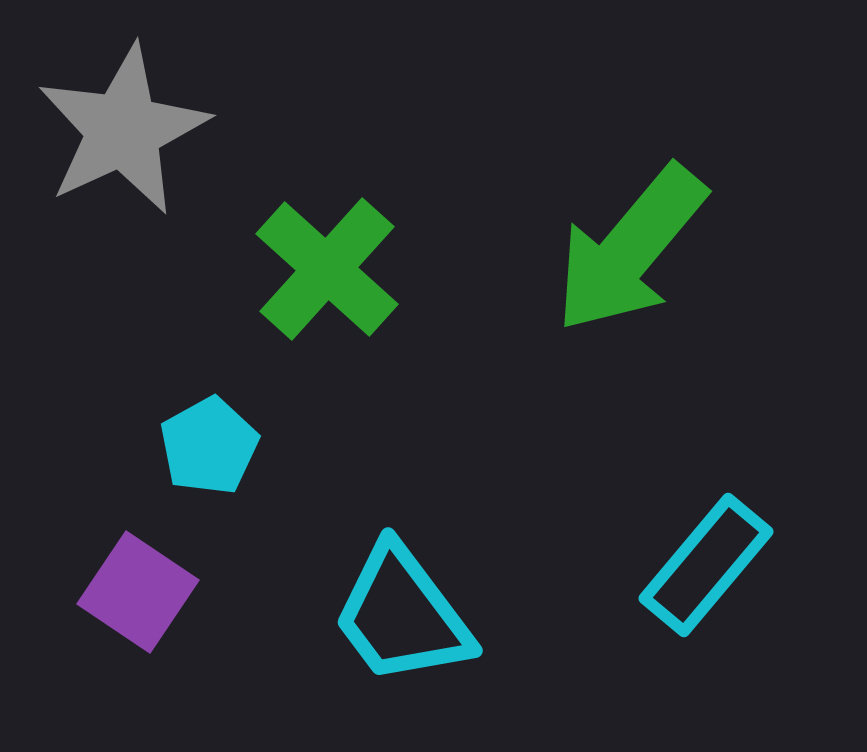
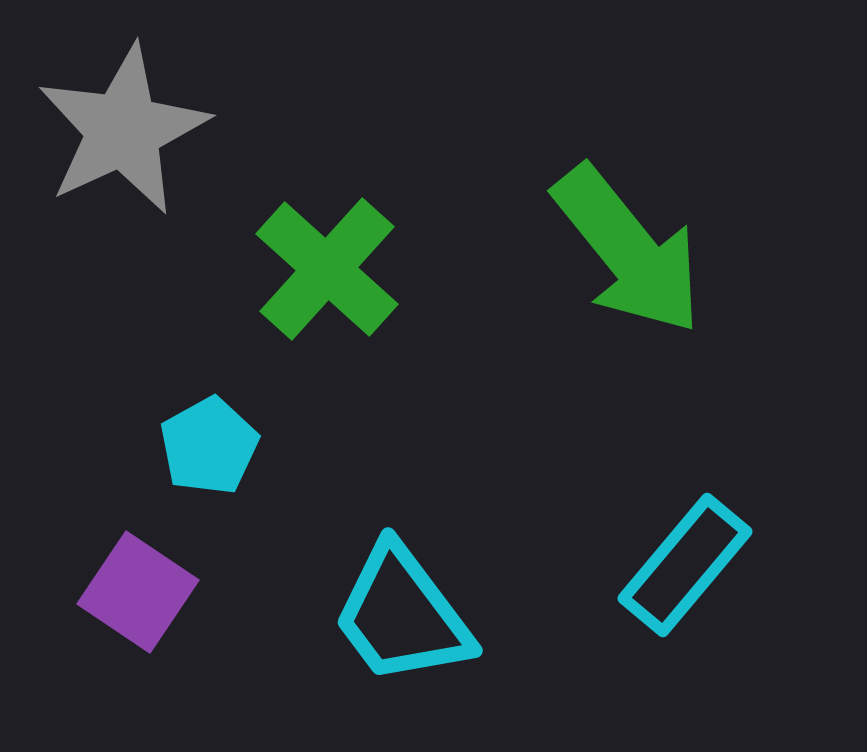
green arrow: moved 2 px left, 1 px down; rotated 79 degrees counterclockwise
cyan rectangle: moved 21 px left
